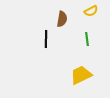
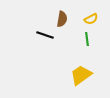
yellow semicircle: moved 8 px down
black line: moved 1 px left, 4 px up; rotated 72 degrees counterclockwise
yellow trapezoid: rotated 10 degrees counterclockwise
